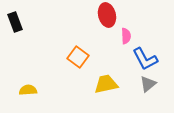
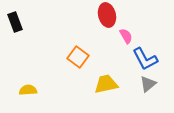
pink semicircle: rotated 28 degrees counterclockwise
